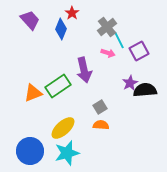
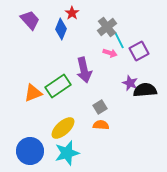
pink arrow: moved 2 px right
purple star: rotated 21 degrees counterclockwise
